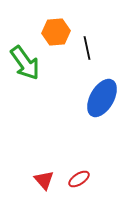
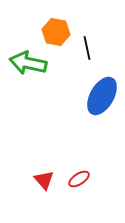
orange hexagon: rotated 16 degrees clockwise
green arrow: moved 3 px right; rotated 138 degrees clockwise
blue ellipse: moved 2 px up
